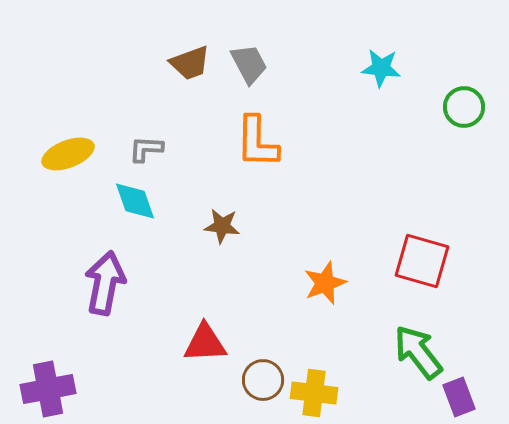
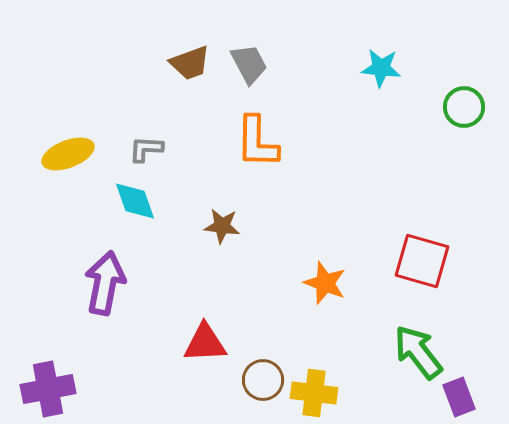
orange star: rotated 30 degrees counterclockwise
